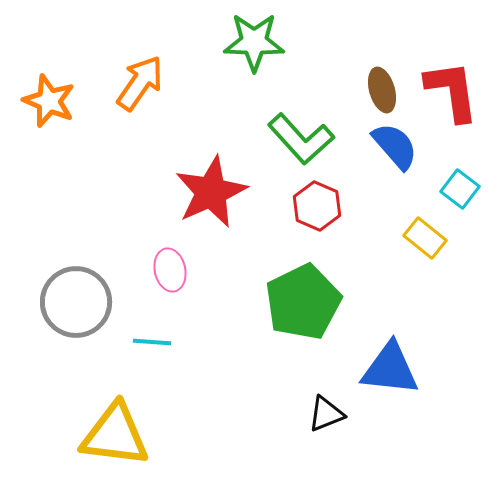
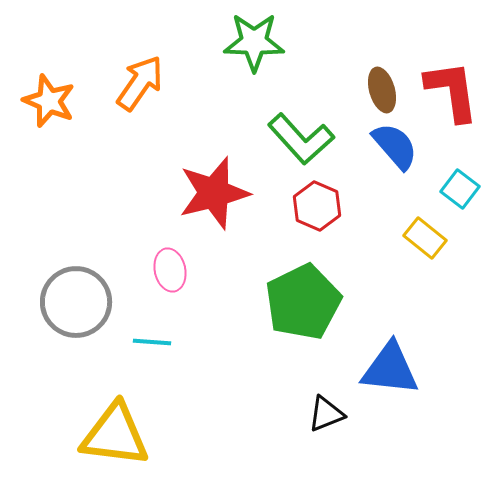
red star: moved 3 px right, 1 px down; rotated 10 degrees clockwise
